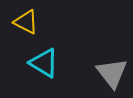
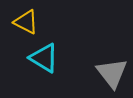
cyan triangle: moved 5 px up
